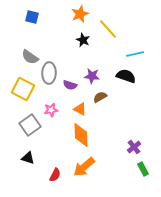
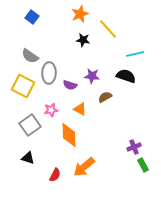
blue square: rotated 24 degrees clockwise
black star: rotated 16 degrees counterclockwise
gray semicircle: moved 1 px up
yellow square: moved 3 px up
brown semicircle: moved 5 px right
orange diamond: moved 12 px left
purple cross: rotated 16 degrees clockwise
green rectangle: moved 4 px up
